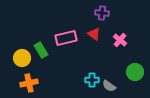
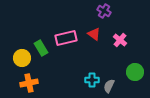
purple cross: moved 2 px right, 2 px up; rotated 24 degrees clockwise
green rectangle: moved 2 px up
gray semicircle: rotated 80 degrees clockwise
